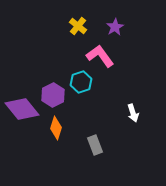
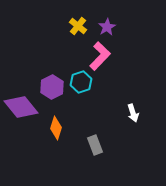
purple star: moved 8 px left
pink L-shape: rotated 80 degrees clockwise
purple hexagon: moved 1 px left, 8 px up
purple diamond: moved 1 px left, 2 px up
